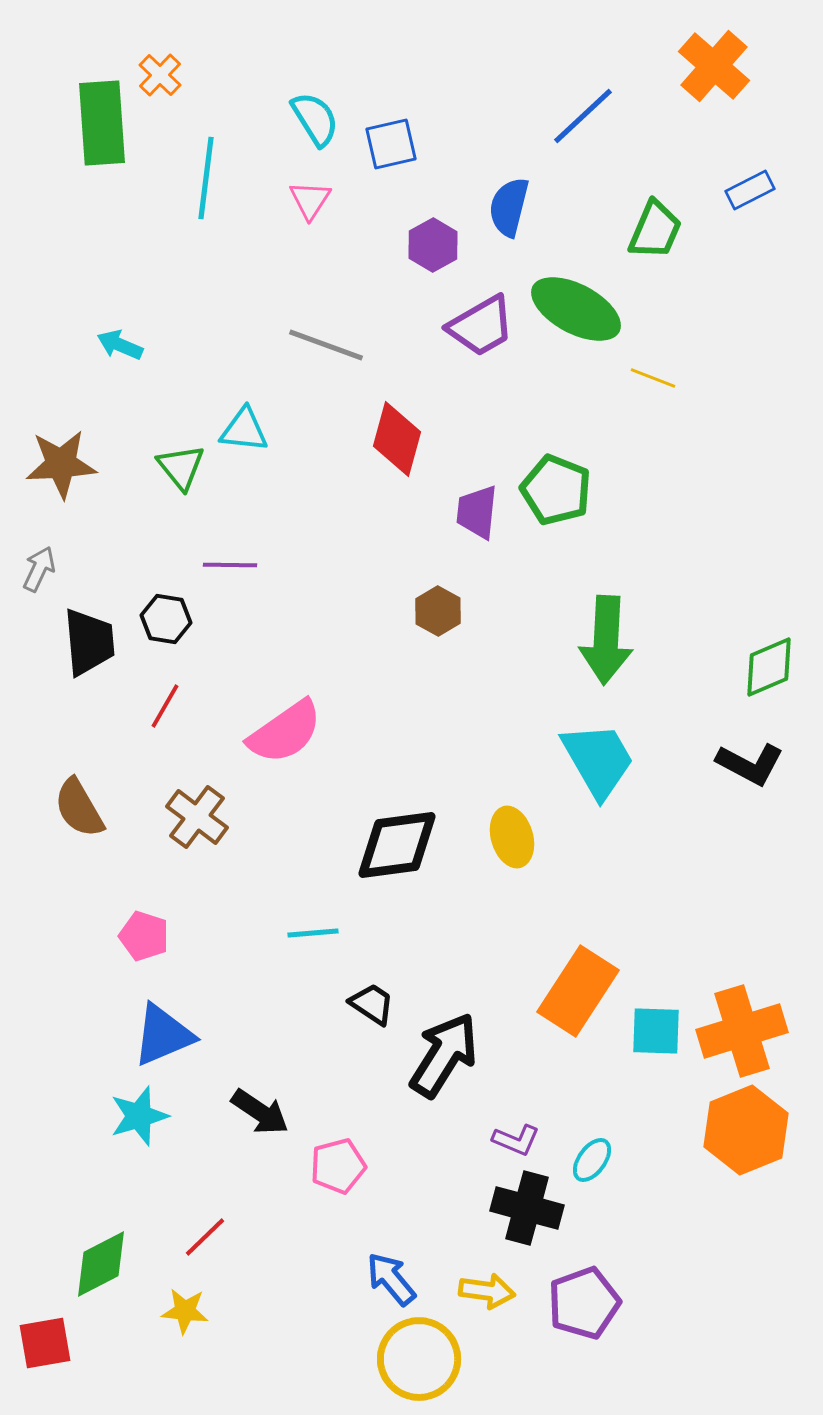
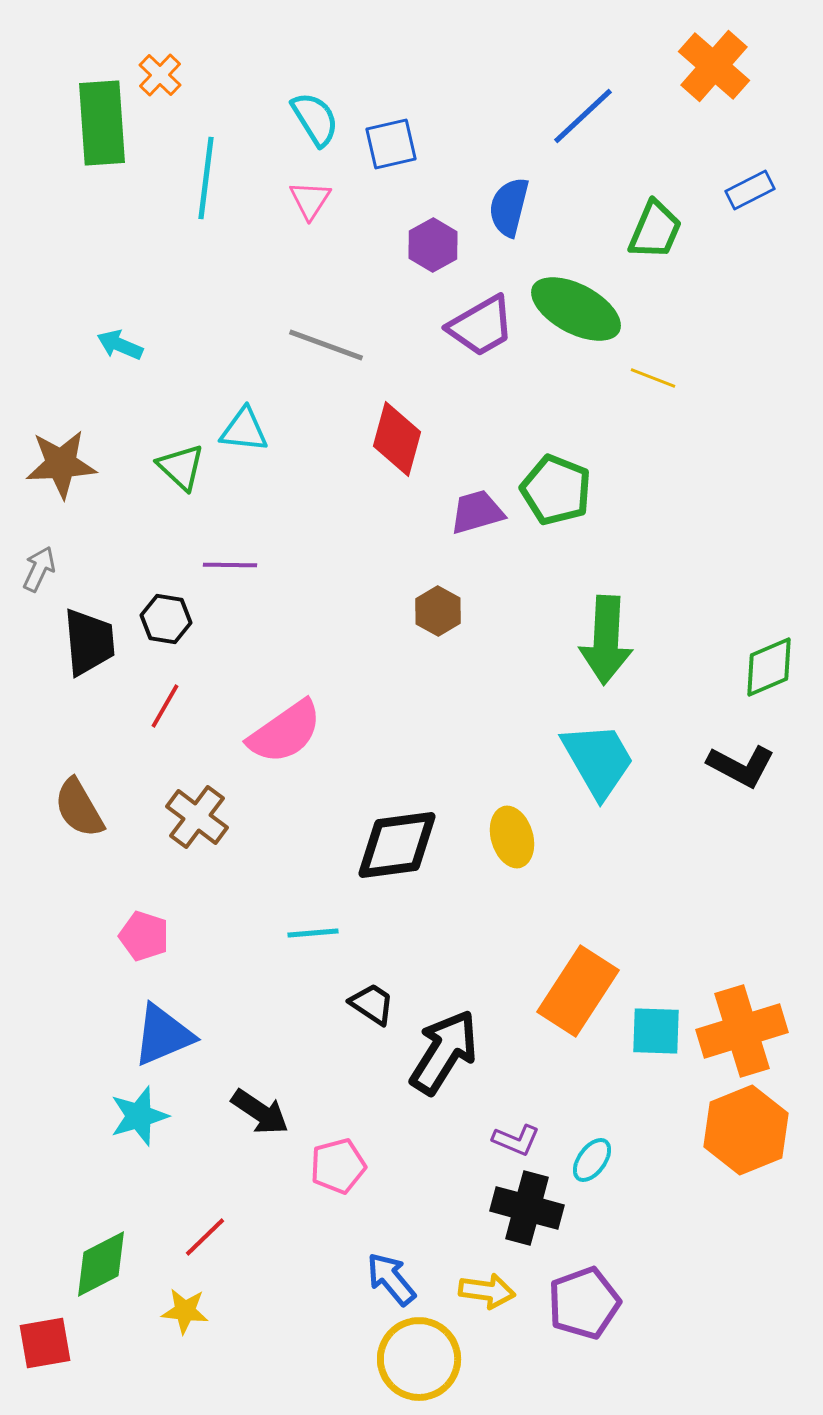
green triangle at (181, 467): rotated 8 degrees counterclockwise
purple trapezoid at (477, 512): rotated 68 degrees clockwise
black L-shape at (750, 764): moved 9 px left, 2 px down
black arrow at (444, 1055): moved 3 px up
